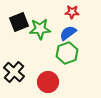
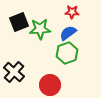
red circle: moved 2 px right, 3 px down
